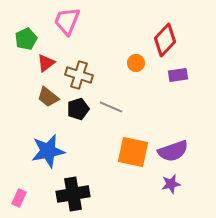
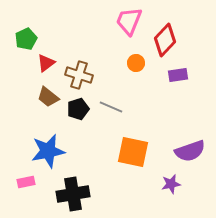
pink trapezoid: moved 62 px right
purple semicircle: moved 17 px right
pink rectangle: moved 7 px right, 16 px up; rotated 54 degrees clockwise
